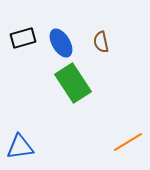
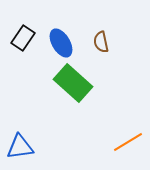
black rectangle: rotated 40 degrees counterclockwise
green rectangle: rotated 15 degrees counterclockwise
